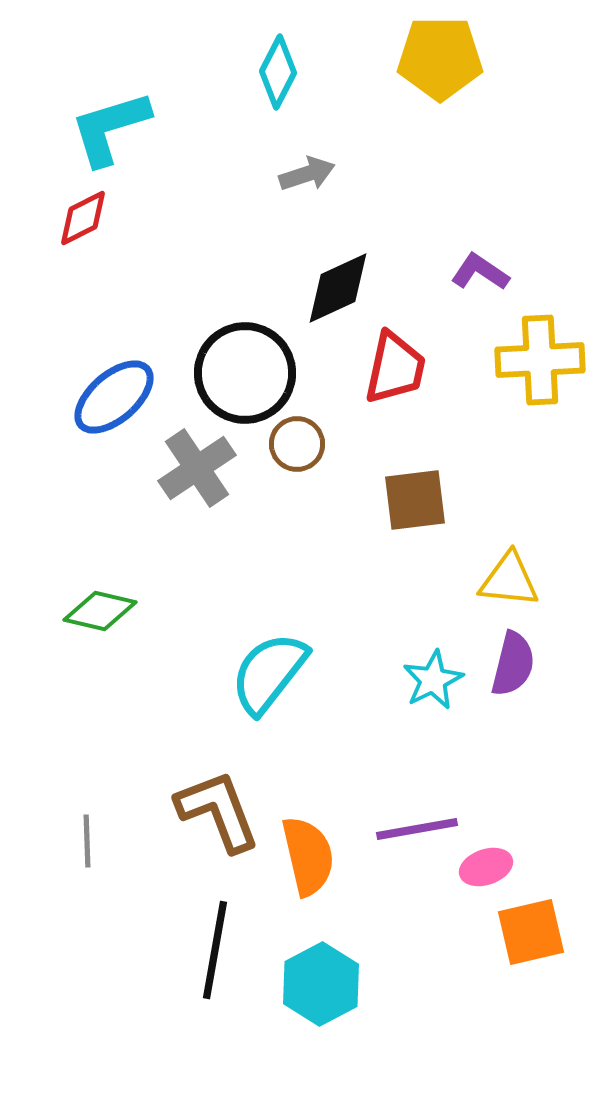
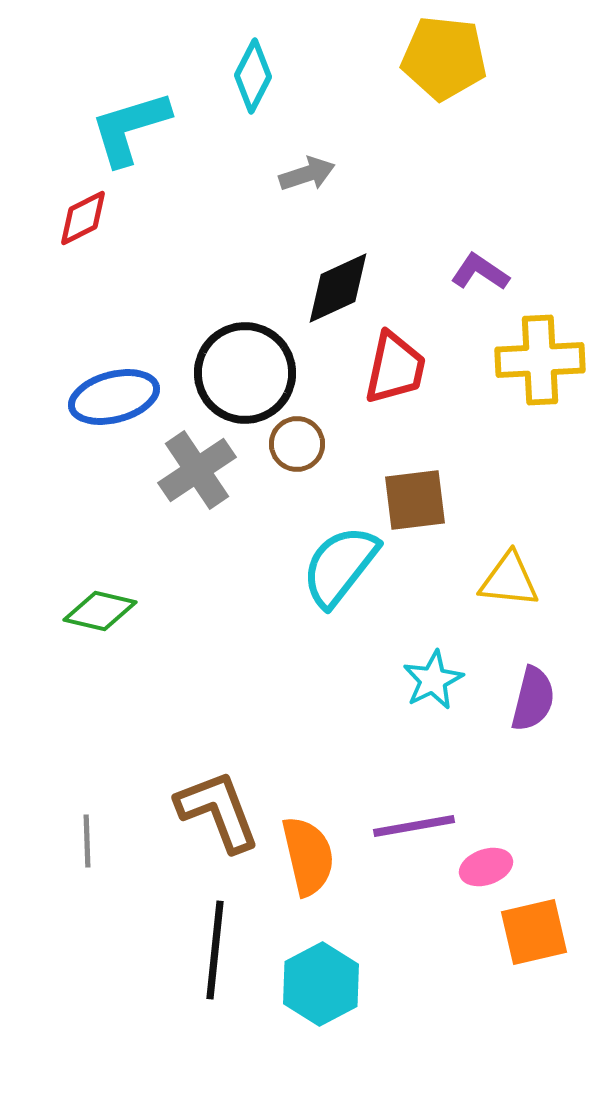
yellow pentagon: moved 4 px right; rotated 6 degrees clockwise
cyan diamond: moved 25 px left, 4 px down
cyan L-shape: moved 20 px right
blue ellipse: rotated 26 degrees clockwise
gray cross: moved 2 px down
purple semicircle: moved 20 px right, 35 px down
cyan semicircle: moved 71 px right, 107 px up
purple line: moved 3 px left, 3 px up
orange square: moved 3 px right
black line: rotated 4 degrees counterclockwise
